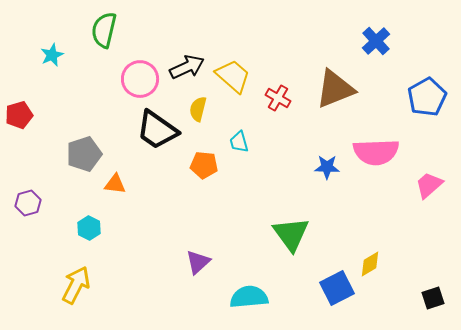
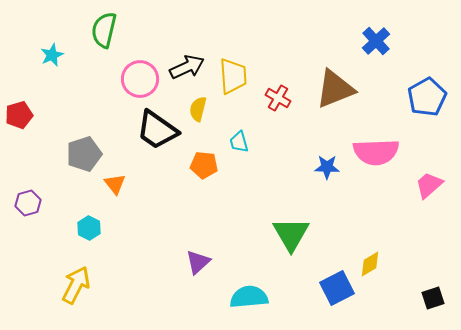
yellow trapezoid: rotated 45 degrees clockwise
orange triangle: rotated 45 degrees clockwise
green triangle: rotated 6 degrees clockwise
